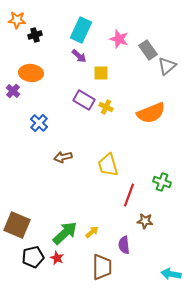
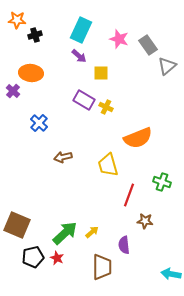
gray rectangle: moved 5 px up
orange semicircle: moved 13 px left, 25 px down
